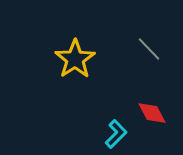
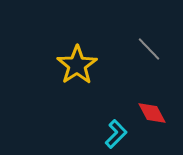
yellow star: moved 2 px right, 6 px down
